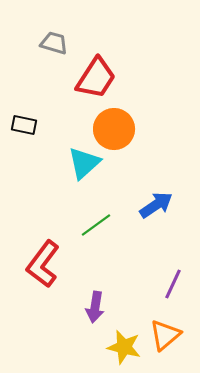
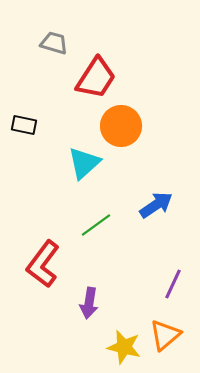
orange circle: moved 7 px right, 3 px up
purple arrow: moved 6 px left, 4 px up
